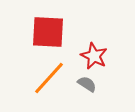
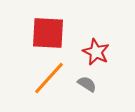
red square: moved 1 px down
red star: moved 2 px right, 4 px up
